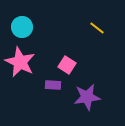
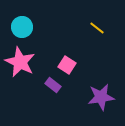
purple rectangle: rotated 35 degrees clockwise
purple star: moved 14 px right
